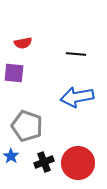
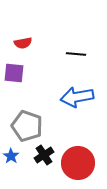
black cross: moved 7 px up; rotated 12 degrees counterclockwise
